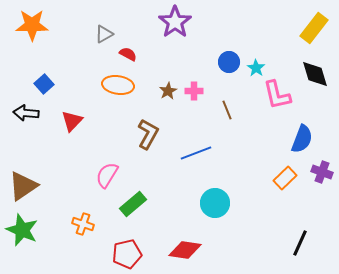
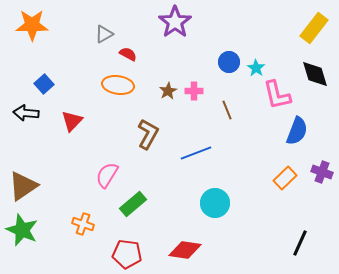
blue semicircle: moved 5 px left, 8 px up
red pentagon: rotated 20 degrees clockwise
